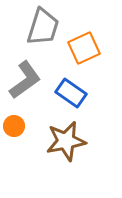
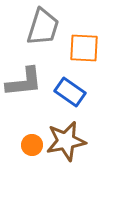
orange square: rotated 28 degrees clockwise
gray L-shape: moved 1 px left, 2 px down; rotated 30 degrees clockwise
blue rectangle: moved 1 px left, 1 px up
orange circle: moved 18 px right, 19 px down
